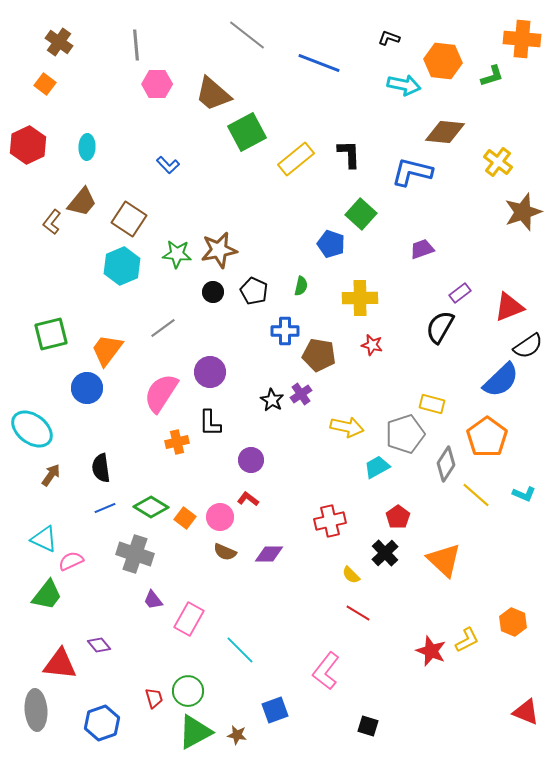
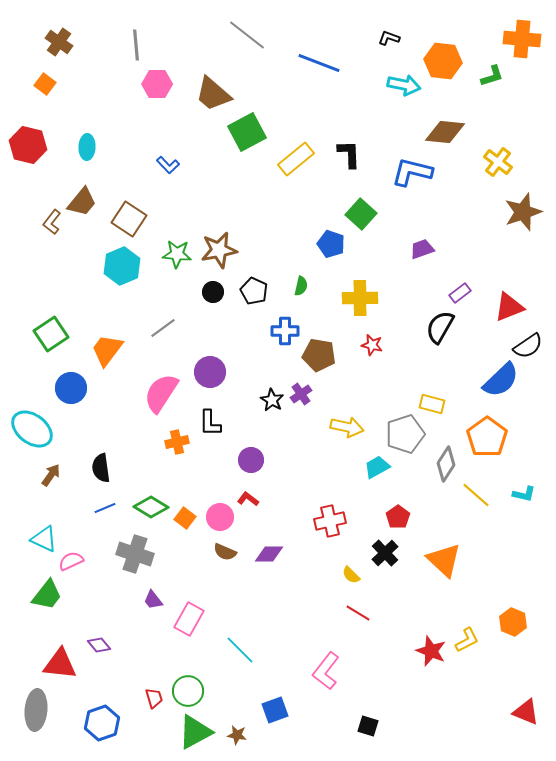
red hexagon at (28, 145): rotated 21 degrees counterclockwise
green square at (51, 334): rotated 20 degrees counterclockwise
blue circle at (87, 388): moved 16 px left
cyan L-shape at (524, 494): rotated 10 degrees counterclockwise
gray ellipse at (36, 710): rotated 9 degrees clockwise
